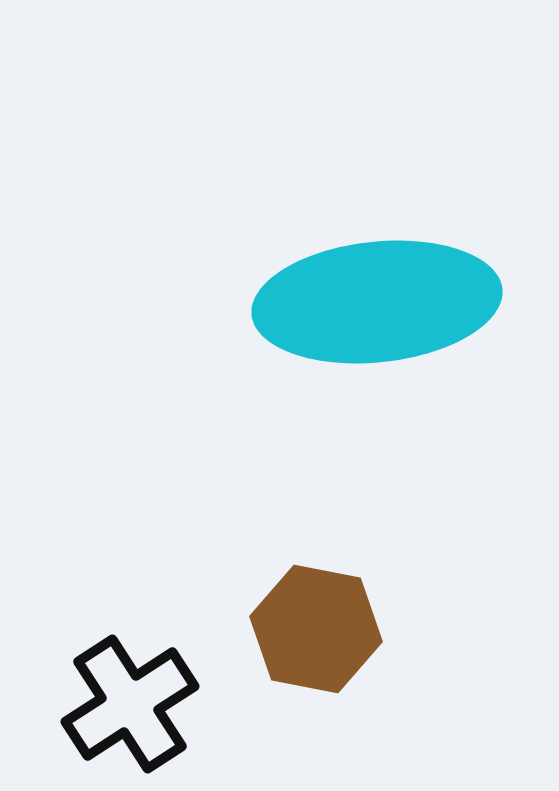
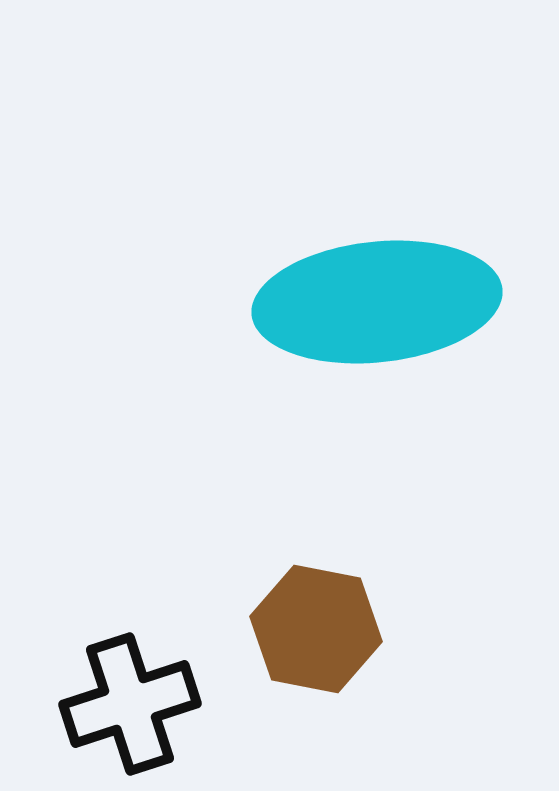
black cross: rotated 15 degrees clockwise
